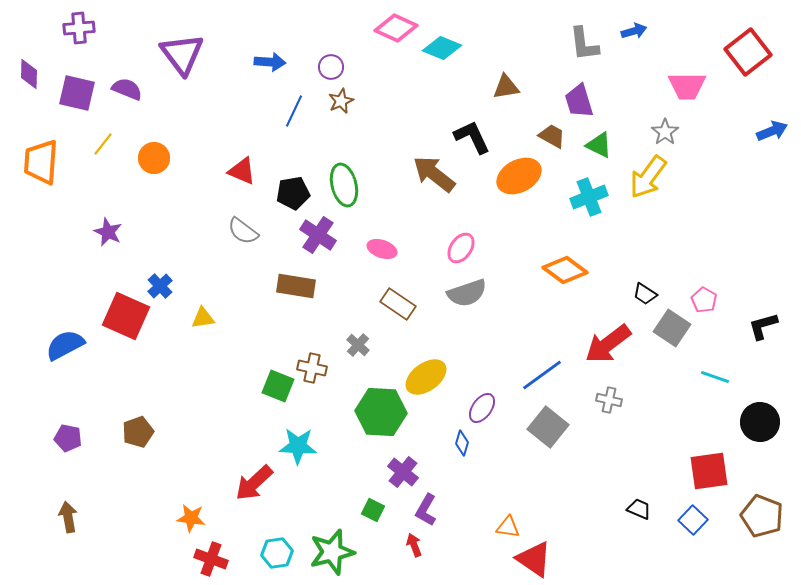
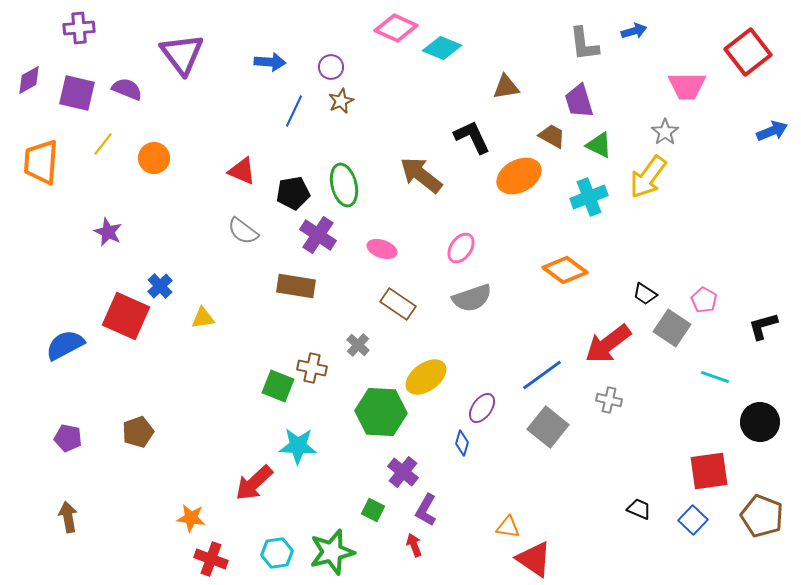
purple diamond at (29, 74): moved 6 px down; rotated 60 degrees clockwise
brown arrow at (434, 174): moved 13 px left, 1 px down
gray semicircle at (467, 293): moved 5 px right, 5 px down
